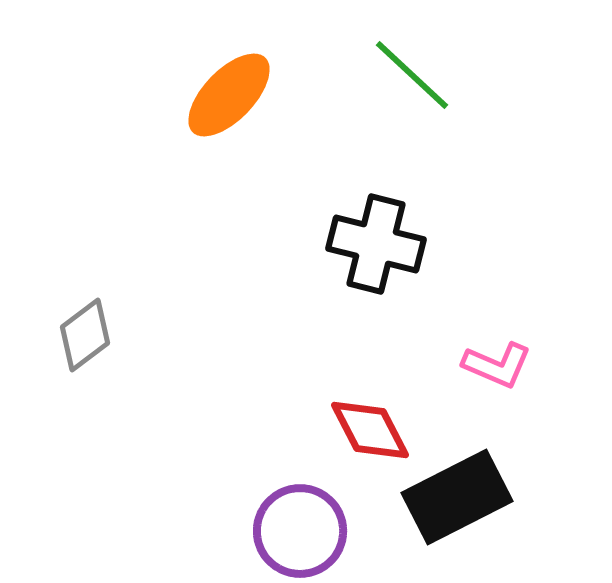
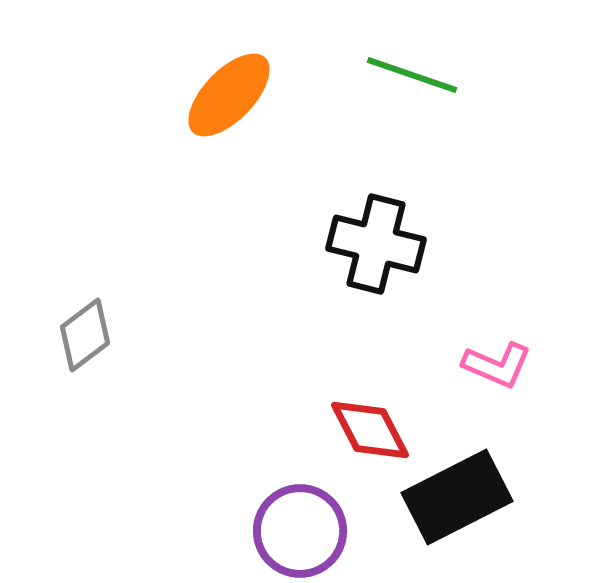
green line: rotated 24 degrees counterclockwise
